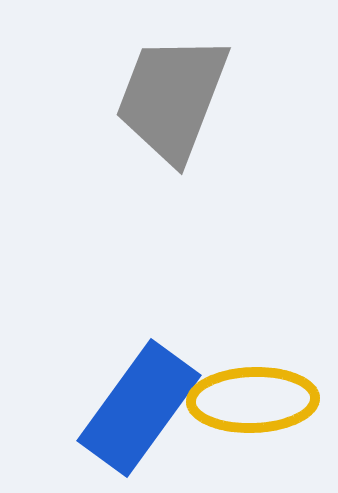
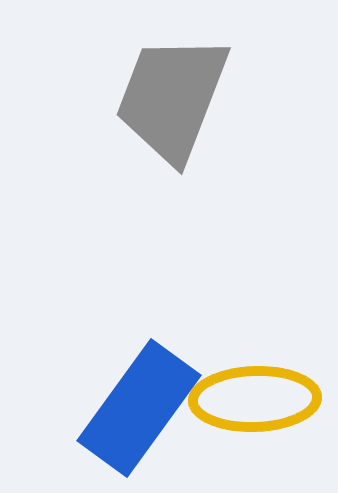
yellow ellipse: moved 2 px right, 1 px up
